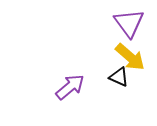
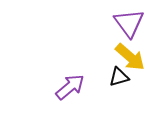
black triangle: rotated 40 degrees counterclockwise
